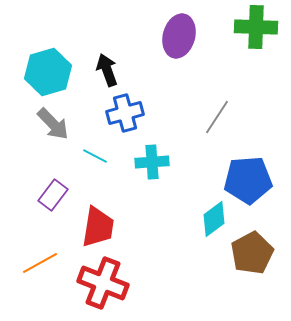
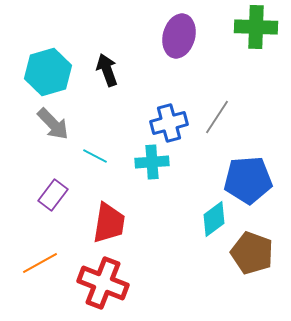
blue cross: moved 44 px right, 10 px down
red trapezoid: moved 11 px right, 4 px up
brown pentagon: rotated 24 degrees counterclockwise
